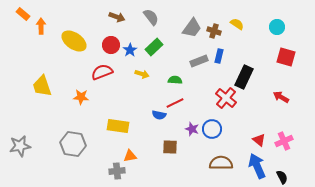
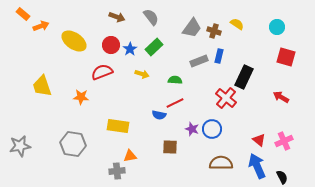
orange arrow: rotated 70 degrees clockwise
blue star: moved 1 px up
